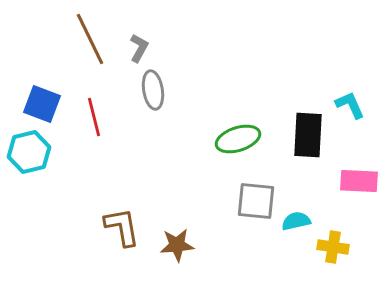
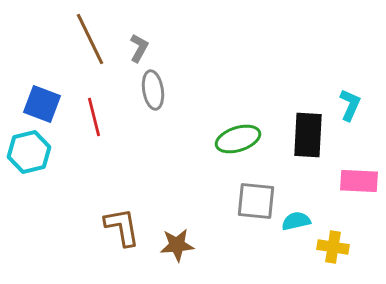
cyan L-shape: rotated 48 degrees clockwise
